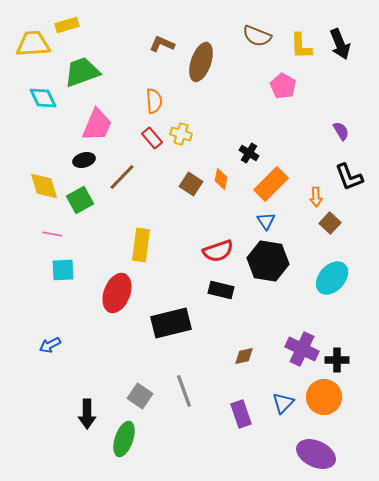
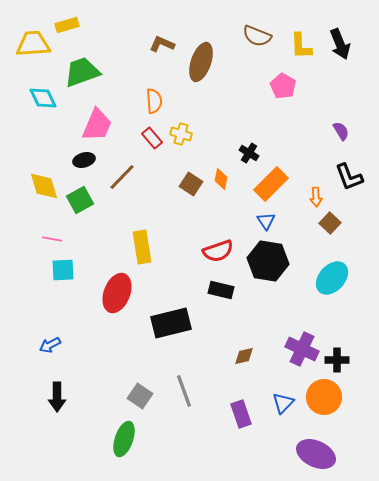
pink line at (52, 234): moved 5 px down
yellow rectangle at (141, 245): moved 1 px right, 2 px down; rotated 16 degrees counterclockwise
black arrow at (87, 414): moved 30 px left, 17 px up
